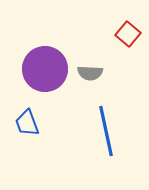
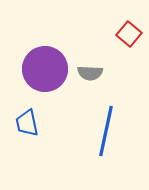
red square: moved 1 px right
blue trapezoid: rotated 8 degrees clockwise
blue line: rotated 24 degrees clockwise
